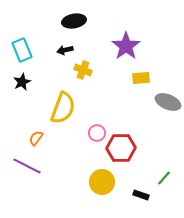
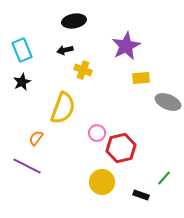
purple star: rotated 8 degrees clockwise
red hexagon: rotated 12 degrees counterclockwise
